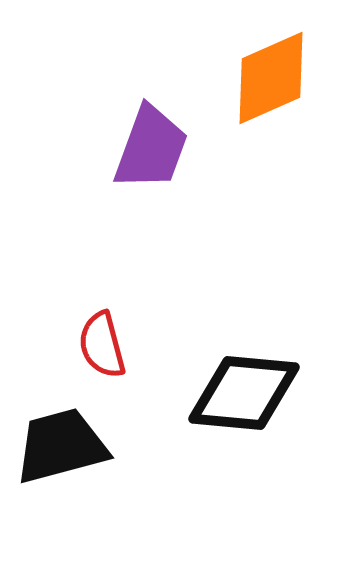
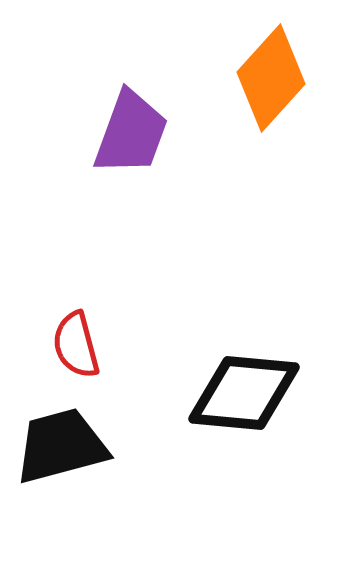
orange diamond: rotated 24 degrees counterclockwise
purple trapezoid: moved 20 px left, 15 px up
red semicircle: moved 26 px left
